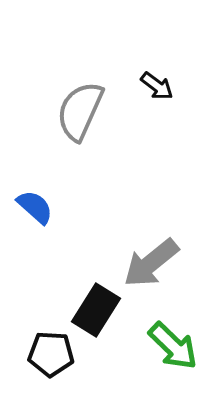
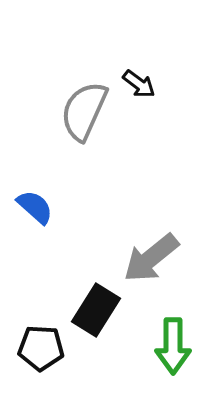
black arrow: moved 18 px left, 2 px up
gray semicircle: moved 4 px right
gray arrow: moved 5 px up
green arrow: rotated 46 degrees clockwise
black pentagon: moved 10 px left, 6 px up
